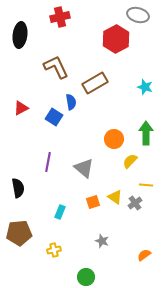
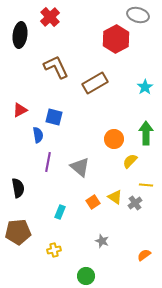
red cross: moved 10 px left; rotated 30 degrees counterclockwise
cyan star: rotated 21 degrees clockwise
blue semicircle: moved 33 px left, 33 px down
red triangle: moved 1 px left, 2 px down
blue square: rotated 18 degrees counterclockwise
gray triangle: moved 4 px left, 1 px up
orange square: rotated 16 degrees counterclockwise
brown pentagon: moved 1 px left, 1 px up
green circle: moved 1 px up
